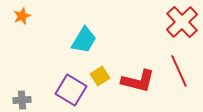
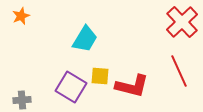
orange star: moved 1 px left
cyan trapezoid: moved 1 px right, 1 px up
yellow square: rotated 36 degrees clockwise
red L-shape: moved 6 px left, 5 px down
purple square: moved 3 px up
